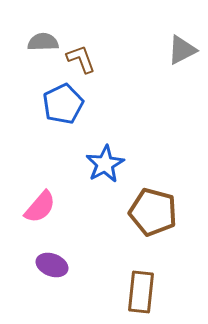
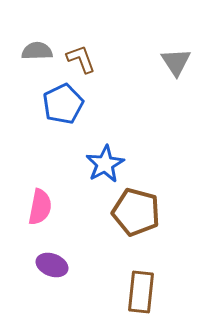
gray semicircle: moved 6 px left, 9 px down
gray triangle: moved 6 px left, 12 px down; rotated 36 degrees counterclockwise
pink semicircle: rotated 30 degrees counterclockwise
brown pentagon: moved 17 px left
